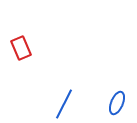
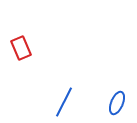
blue line: moved 2 px up
